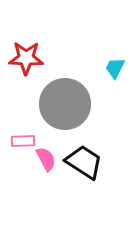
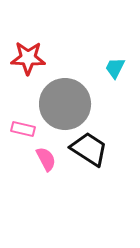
red star: moved 2 px right
pink rectangle: moved 12 px up; rotated 15 degrees clockwise
black trapezoid: moved 5 px right, 13 px up
